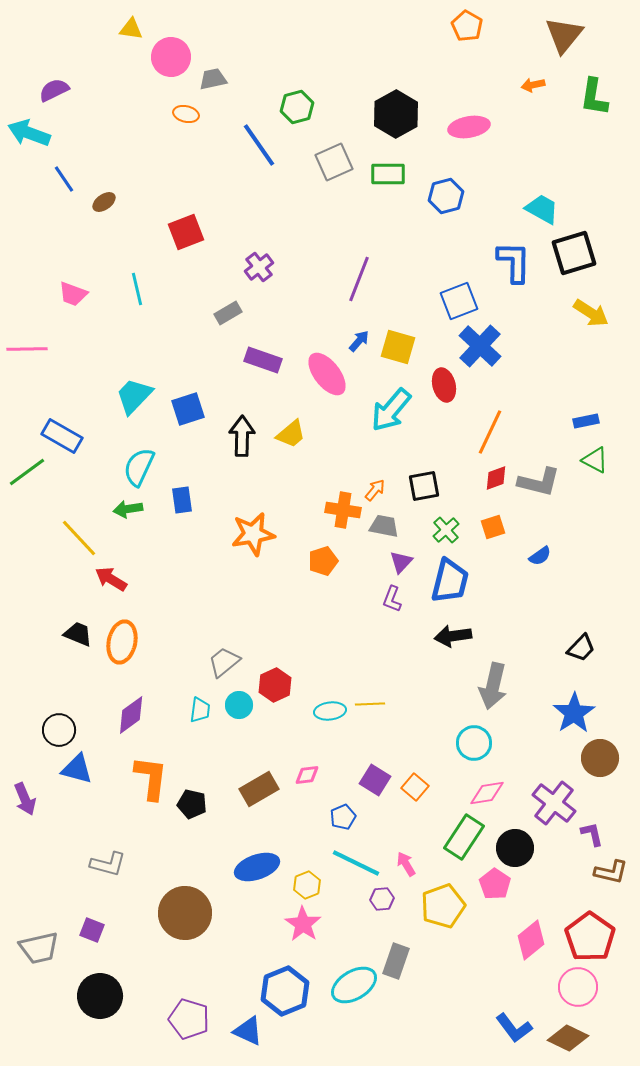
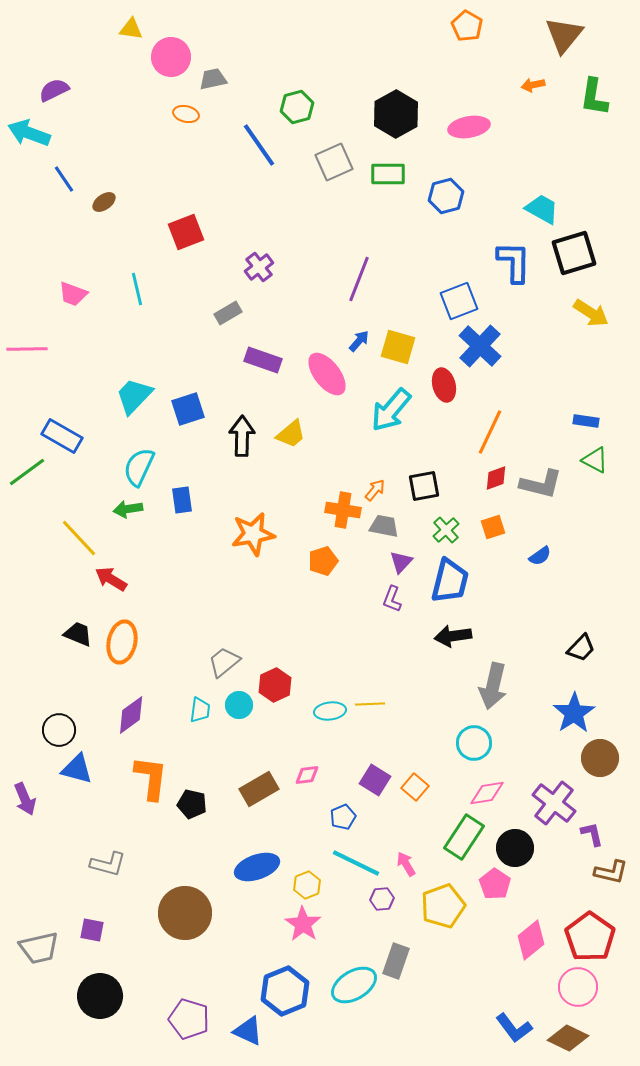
blue rectangle at (586, 421): rotated 20 degrees clockwise
gray L-shape at (539, 482): moved 2 px right, 2 px down
purple square at (92, 930): rotated 10 degrees counterclockwise
